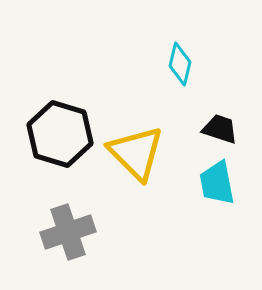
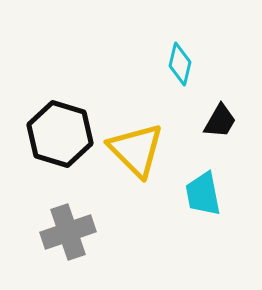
black trapezoid: moved 8 px up; rotated 102 degrees clockwise
yellow triangle: moved 3 px up
cyan trapezoid: moved 14 px left, 11 px down
